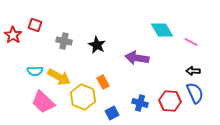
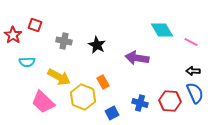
cyan semicircle: moved 8 px left, 9 px up
